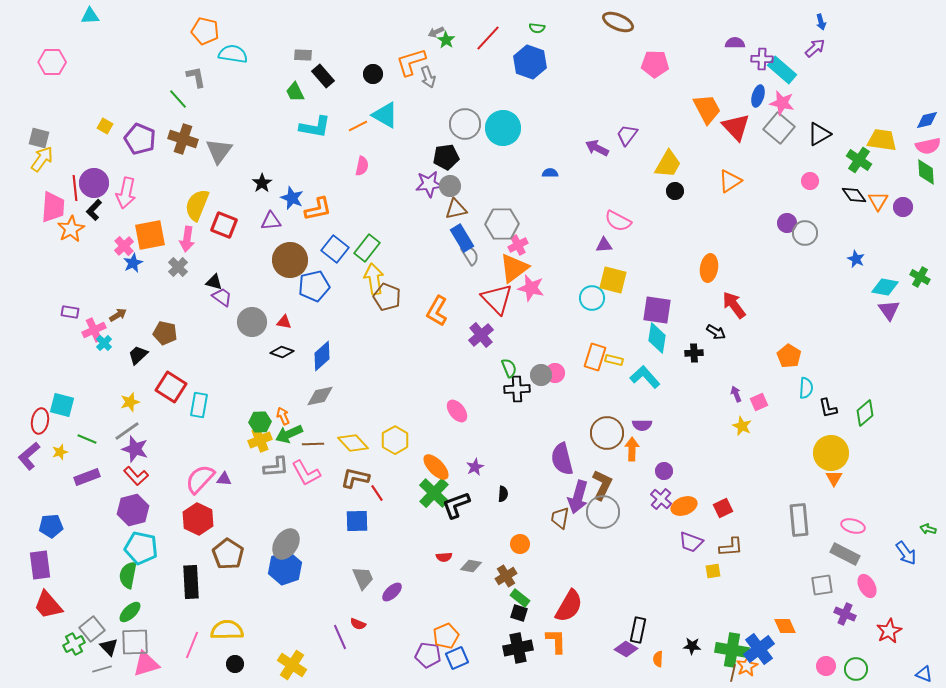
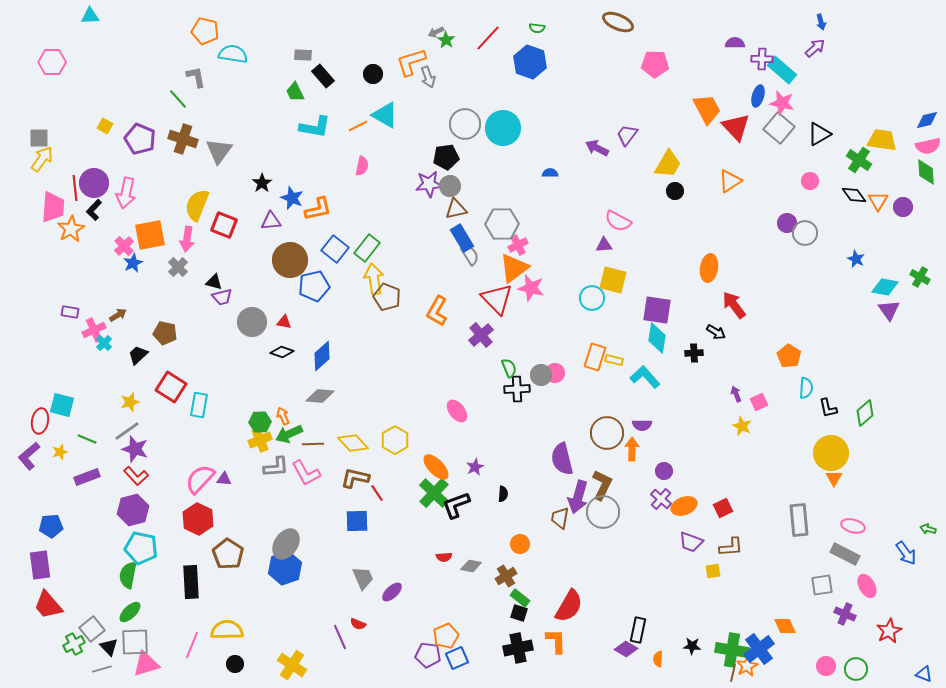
gray square at (39, 138): rotated 15 degrees counterclockwise
purple trapezoid at (222, 297): rotated 130 degrees clockwise
gray diamond at (320, 396): rotated 16 degrees clockwise
